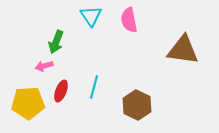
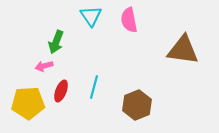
brown hexagon: rotated 12 degrees clockwise
